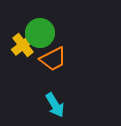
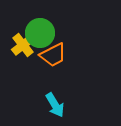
orange trapezoid: moved 4 px up
